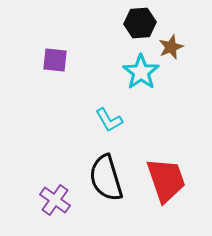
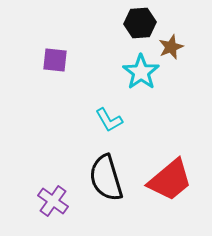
red trapezoid: moved 4 px right; rotated 69 degrees clockwise
purple cross: moved 2 px left, 1 px down
